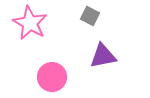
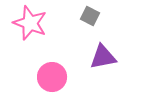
pink star: rotated 8 degrees counterclockwise
purple triangle: moved 1 px down
